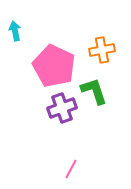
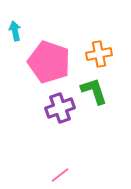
orange cross: moved 3 px left, 4 px down
pink pentagon: moved 5 px left, 4 px up; rotated 6 degrees counterclockwise
purple cross: moved 2 px left
pink line: moved 11 px left, 6 px down; rotated 24 degrees clockwise
